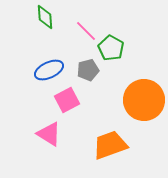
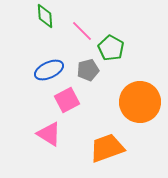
green diamond: moved 1 px up
pink line: moved 4 px left
orange circle: moved 4 px left, 2 px down
orange trapezoid: moved 3 px left, 3 px down
